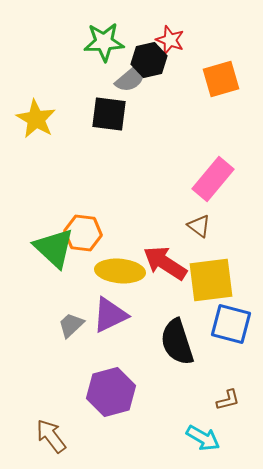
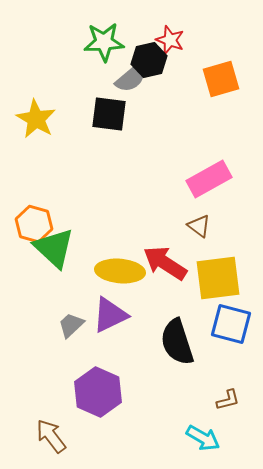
pink rectangle: moved 4 px left; rotated 21 degrees clockwise
orange hexagon: moved 49 px left, 9 px up; rotated 9 degrees clockwise
yellow square: moved 7 px right, 2 px up
purple hexagon: moved 13 px left; rotated 21 degrees counterclockwise
